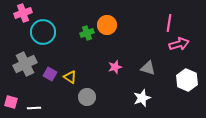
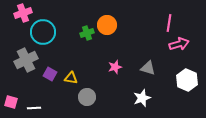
gray cross: moved 1 px right, 4 px up
yellow triangle: moved 1 px right, 1 px down; rotated 24 degrees counterclockwise
